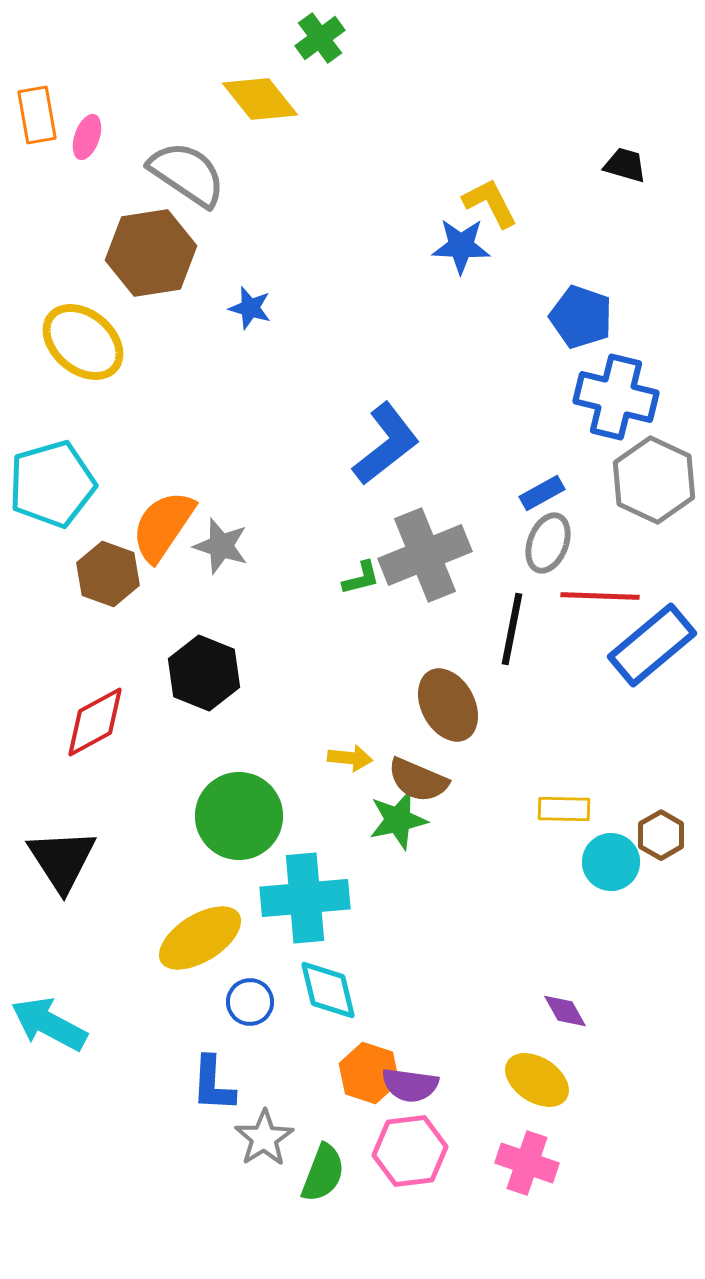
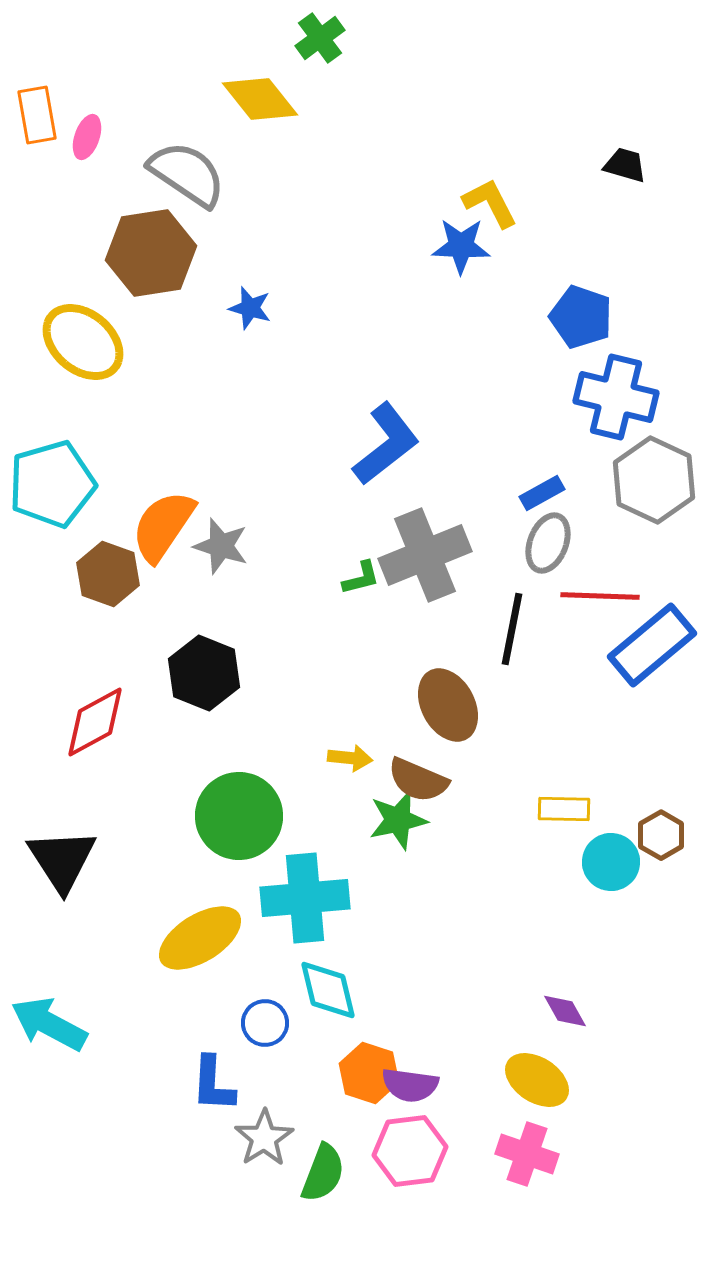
blue circle at (250, 1002): moved 15 px right, 21 px down
pink cross at (527, 1163): moved 9 px up
